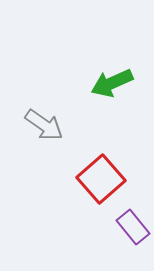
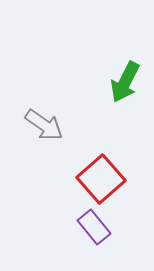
green arrow: moved 13 px right, 1 px up; rotated 39 degrees counterclockwise
purple rectangle: moved 39 px left
